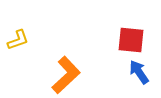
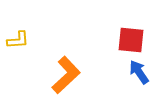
yellow L-shape: rotated 15 degrees clockwise
